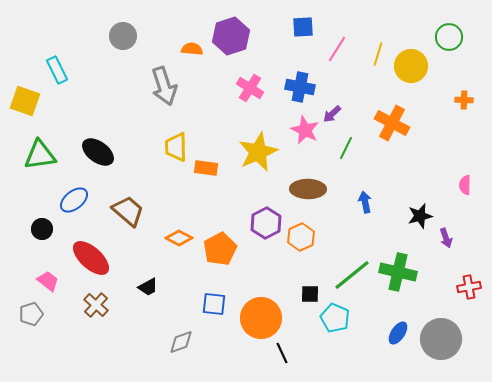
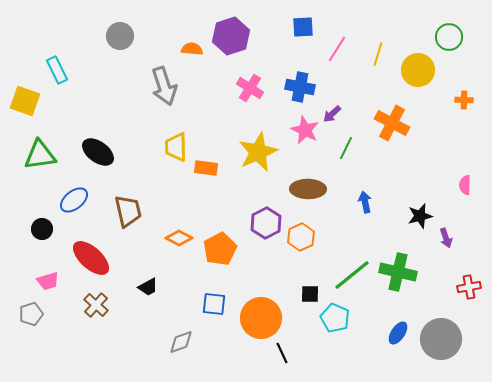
gray circle at (123, 36): moved 3 px left
yellow circle at (411, 66): moved 7 px right, 4 px down
brown trapezoid at (128, 211): rotated 36 degrees clockwise
pink trapezoid at (48, 281): rotated 125 degrees clockwise
